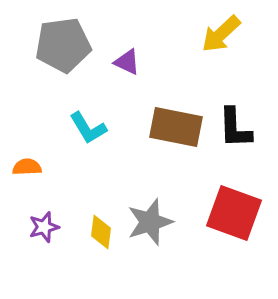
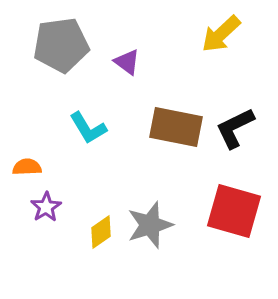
gray pentagon: moved 2 px left
purple triangle: rotated 12 degrees clockwise
black L-shape: rotated 66 degrees clockwise
red square: moved 2 px up; rotated 4 degrees counterclockwise
gray star: moved 3 px down
purple star: moved 2 px right, 20 px up; rotated 16 degrees counterclockwise
yellow diamond: rotated 48 degrees clockwise
